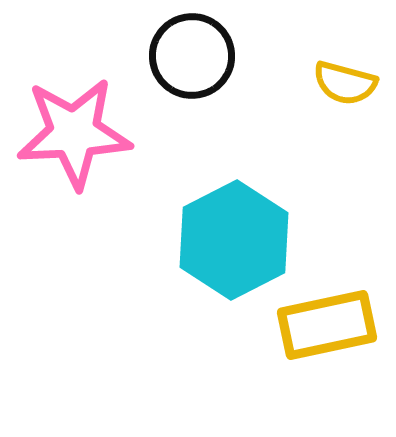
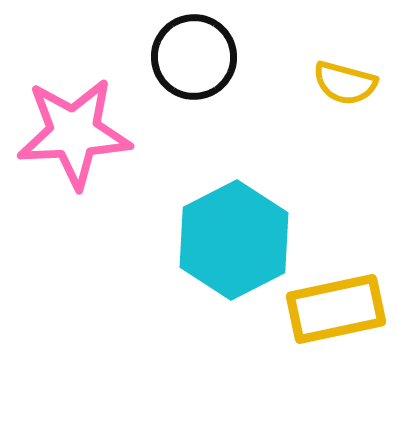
black circle: moved 2 px right, 1 px down
yellow rectangle: moved 9 px right, 16 px up
